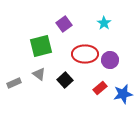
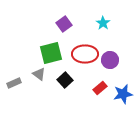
cyan star: moved 1 px left
green square: moved 10 px right, 7 px down
